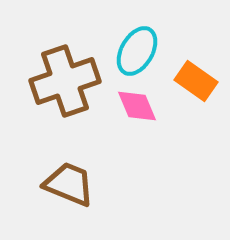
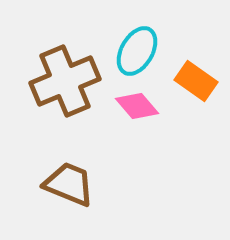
brown cross: rotated 4 degrees counterclockwise
pink diamond: rotated 18 degrees counterclockwise
